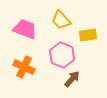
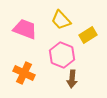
yellow rectangle: rotated 24 degrees counterclockwise
orange cross: moved 6 px down
brown arrow: rotated 144 degrees clockwise
